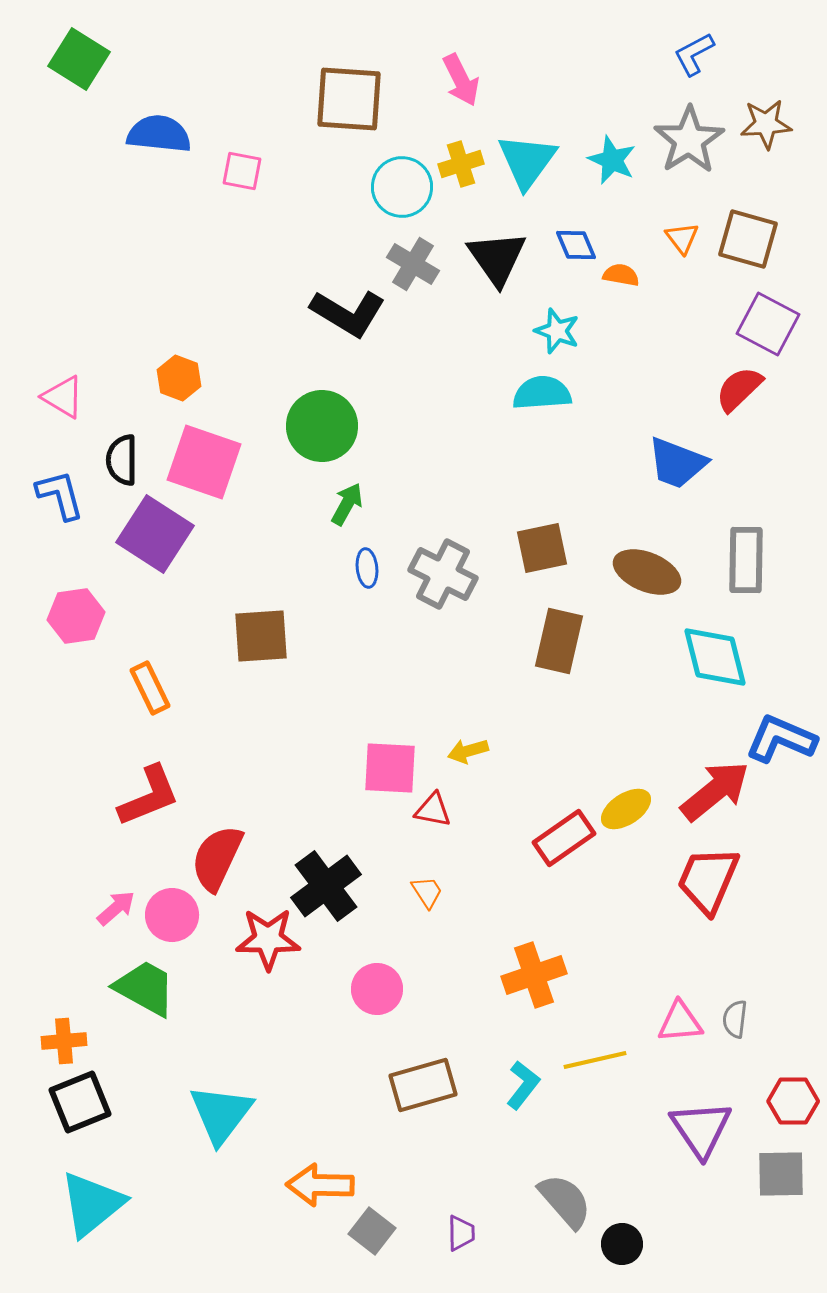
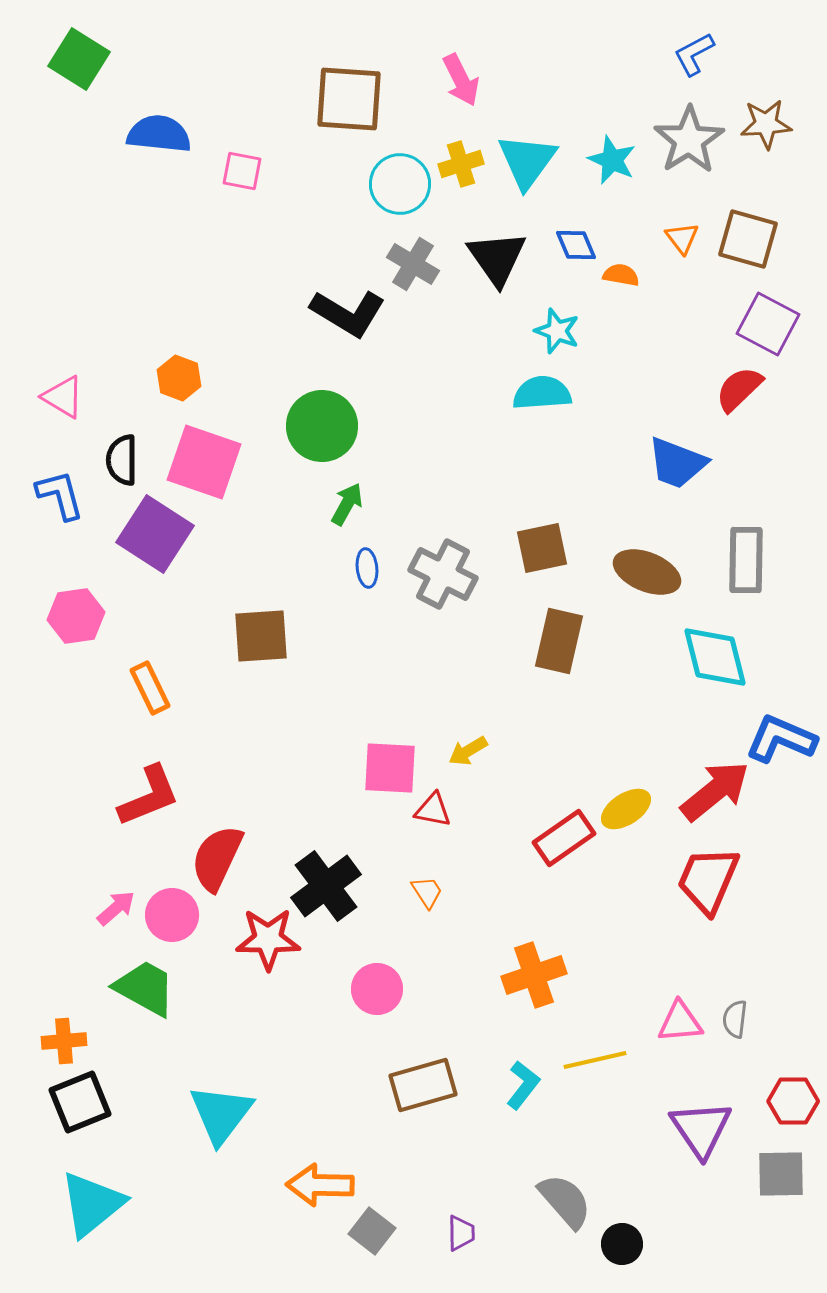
cyan circle at (402, 187): moved 2 px left, 3 px up
yellow arrow at (468, 751): rotated 15 degrees counterclockwise
